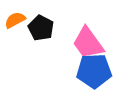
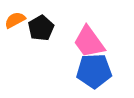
black pentagon: rotated 15 degrees clockwise
pink trapezoid: moved 1 px right, 1 px up
